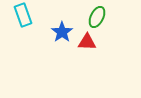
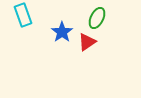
green ellipse: moved 1 px down
red triangle: rotated 36 degrees counterclockwise
